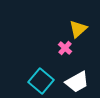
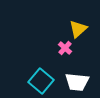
white trapezoid: rotated 35 degrees clockwise
